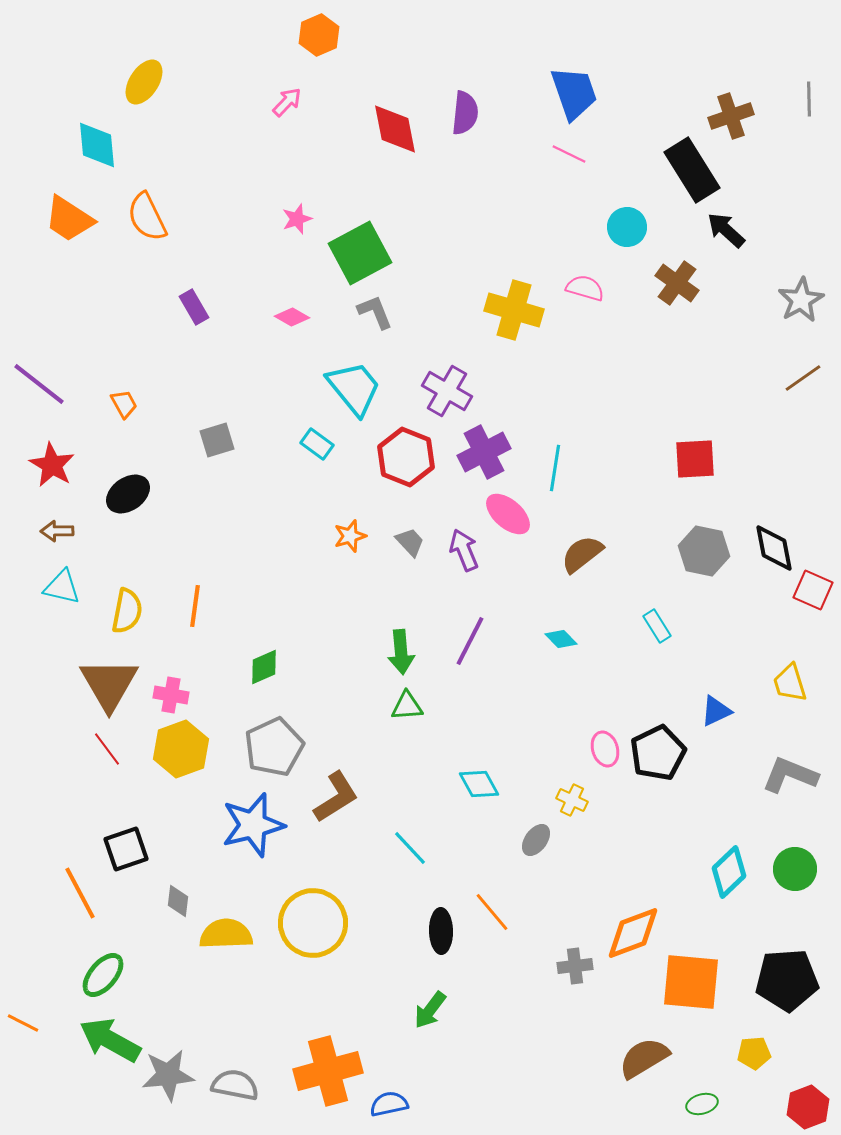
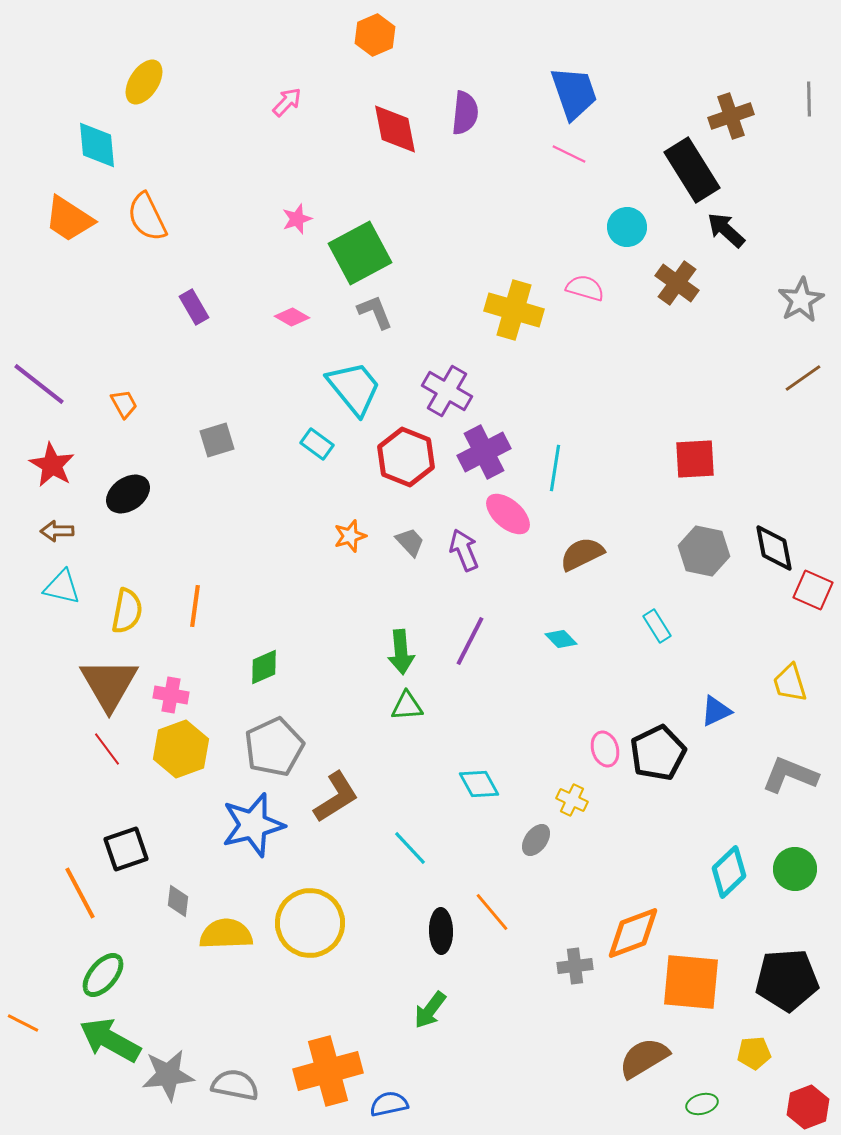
orange hexagon at (319, 35): moved 56 px right
brown semicircle at (582, 554): rotated 12 degrees clockwise
yellow circle at (313, 923): moved 3 px left
